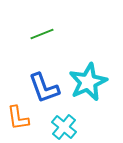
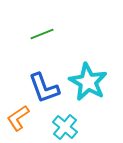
cyan star: rotated 18 degrees counterclockwise
orange L-shape: rotated 64 degrees clockwise
cyan cross: moved 1 px right
